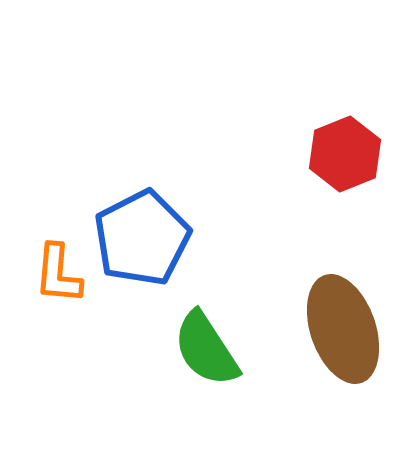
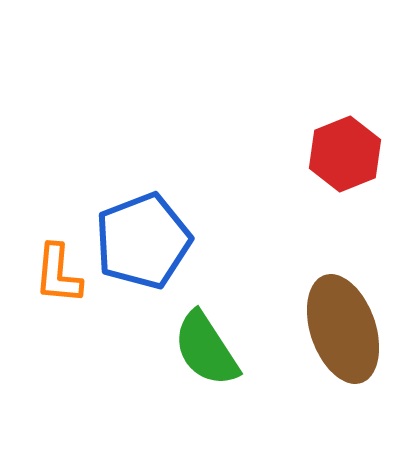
blue pentagon: moved 1 px right, 3 px down; rotated 6 degrees clockwise
